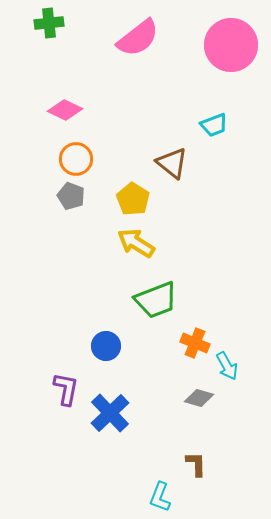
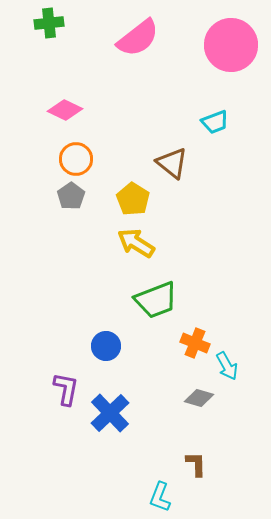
cyan trapezoid: moved 1 px right, 3 px up
gray pentagon: rotated 16 degrees clockwise
